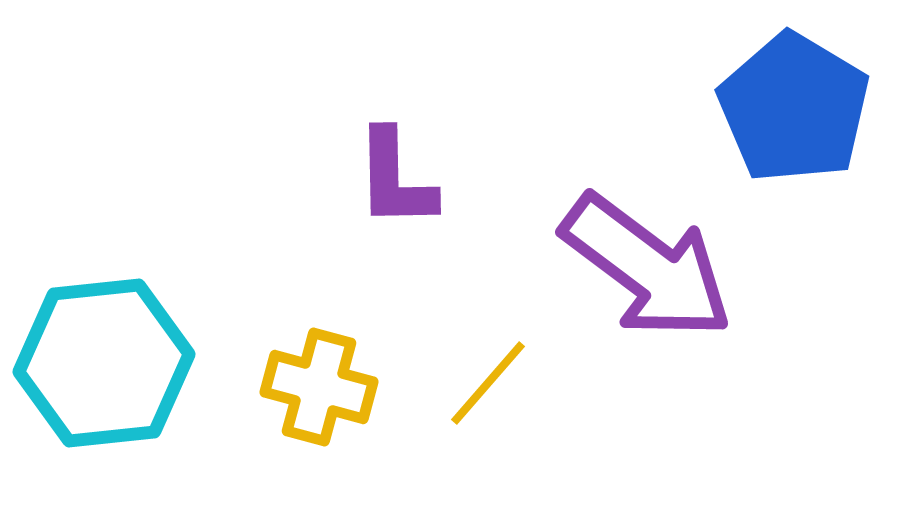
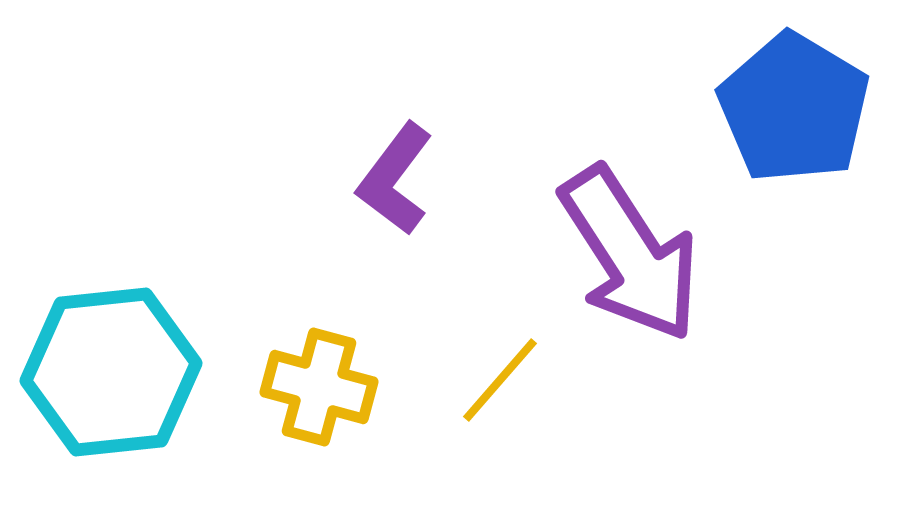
purple L-shape: rotated 38 degrees clockwise
purple arrow: moved 17 px left, 13 px up; rotated 20 degrees clockwise
cyan hexagon: moved 7 px right, 9 px down
yellow line: moved 12 px right, 3 px up
